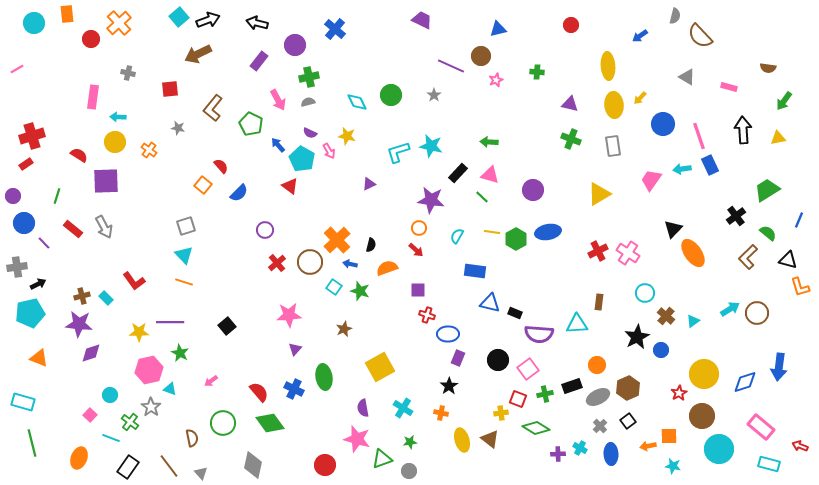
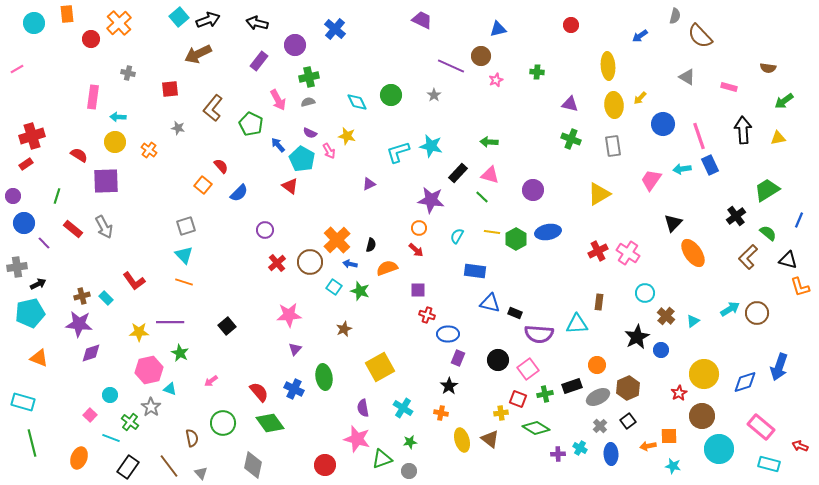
green arrow at (784, 101): rotated 18 degrees clockwise
black triangle at (673, 229): moved 6 px up
blue arrow at (779, 367): rotated 12 degrees clockwise
